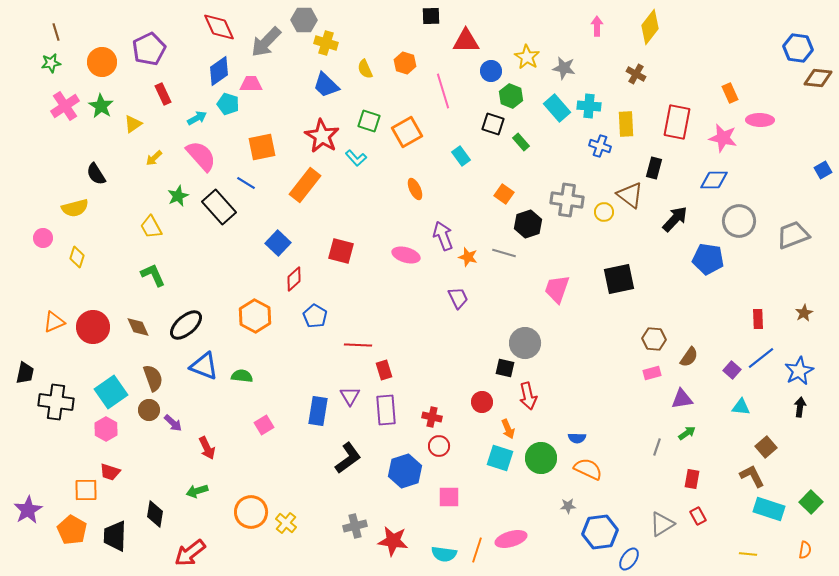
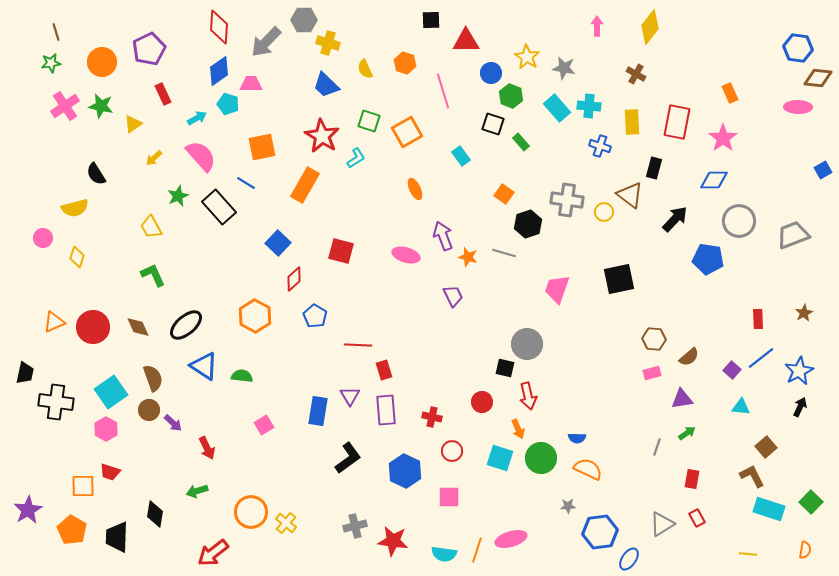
black square at (431, 16): moved 4 px down
red diamond at (219, 27): rotated 28 degrees clockwise
yellow cross at (326, 43): moved 2 px right
blue circle at (491, 71): moved 2 px down
green star at (101, 106): rotated 20 degrees counterclockwise
pink ellipse at (760, 120): moved 38 px right, 13 px up
yellow rectangle at (626, 124): moved 6 px right, 2 px up
pink star at (723, 138): rotated 24 degrees clockwise
cyan L-shape at (356, 158): rotated 80 degrees counterclockwise
orange rectangle at (305, 185): rotated 8 degrees counterclockwise
purple trapezoid at (458, 298): moved 5 px left, 2 px up
gray circle at (525, 343): moved 2 px right, 1 px down
brown semicircle at (689, 357): rotated 15 degrees clockwise
blue triangle at (204, 366): rotated 12 degrees clockwise
black arrow at (800, 407): rotated 18 degrees clockwise
orange arrow at (508, 429): moved 10 px right
red circle at (439, 446): moved 13 px right, 5 px down
blue hexagon at (405, 471): rotated 16 degrees counterclockwise
orange square at (86, 490): moved 3 px left, 4 px up
red rectangle at (698, 516): moved 1 px left, 2 px down
black trapezoid at (115, 536): moved 2 px right, 1 px down
red arrow at (190, 553): moved 23 px right
